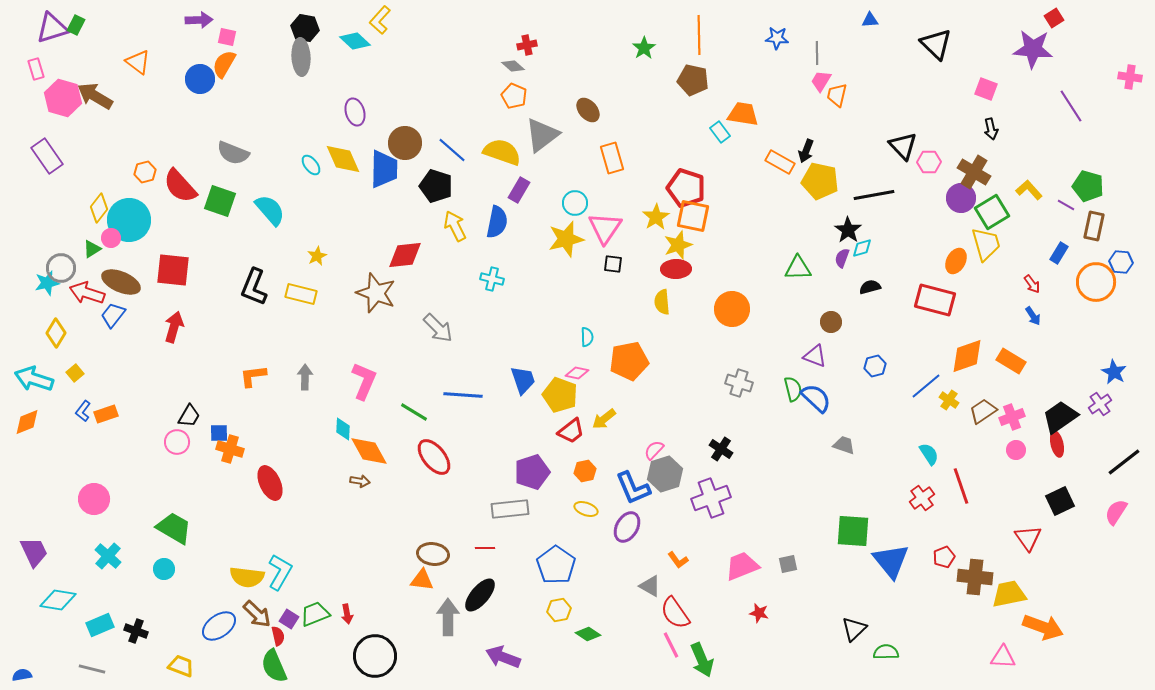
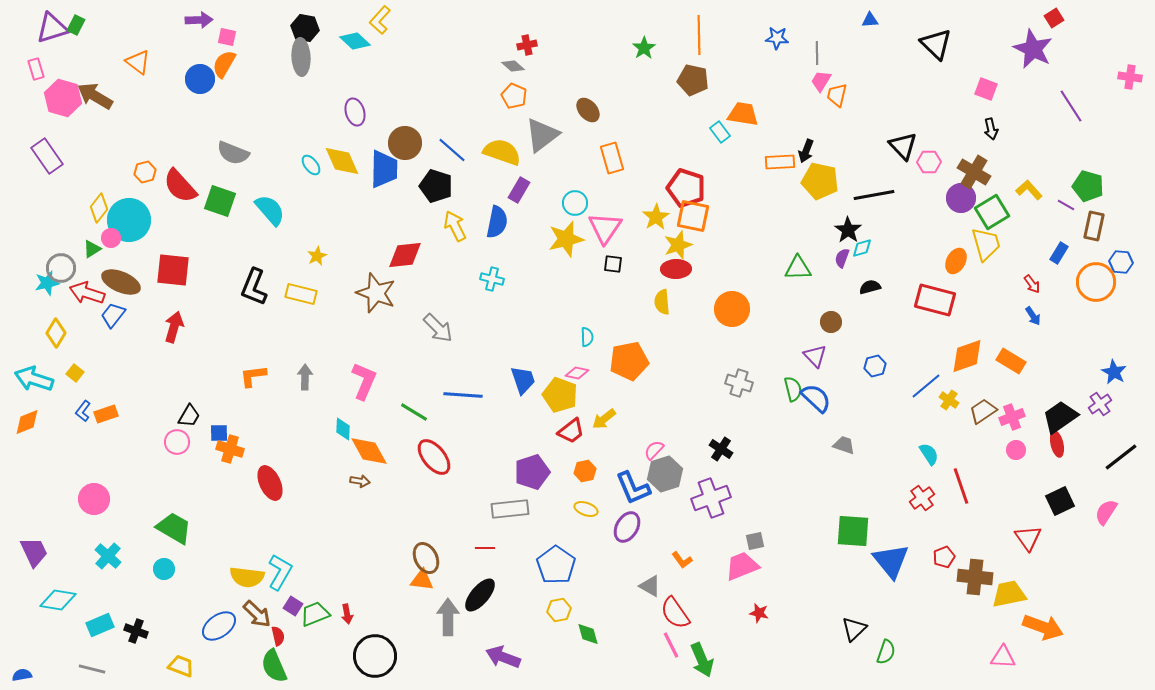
purple star at (1033, 49): rotated 21 degrees clockwise
yellow diamond at (343, 159): moved 1 px left, 2 px down
orange rectangle at (780, 162): rotated 32 degrees counterclockwise
purple triangle at (815, 356): rotated 25 degrees clockwise
yellow square at (75, 373): rotated 12 degrees counterclockwise
black line at (1124, 462): moved 3 px left, 5 px up
pink semicircle at (1116, 512): moved 10 px left
brown ellipse at (433, 554): moved 7 px left, 4 px down; rotated 56 degrees clockwise
orange L-shape at (678, 560): moved 4 px right
gray square at (788, 564): moved 33 px left, 23 px up
purple square at (289, 619): moved 4 px right, 13 px up
green diamond at (588, 634): rotated 40 degrees clockwise
green semicircle at (886, 652): rotated 110 degrees clockwise
